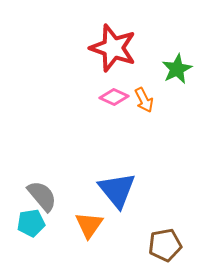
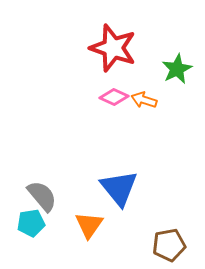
orange arrow: rotated 135 degrees clockwise
blue triangle: moved 2 px right, 2 px up
brown pentagon: moved 4 px right
